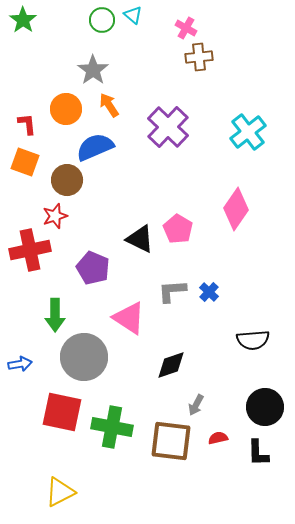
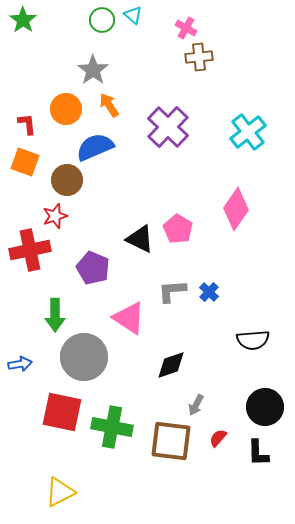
red semicircle: rotated 36 degrees counterclockwise
